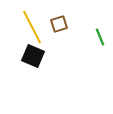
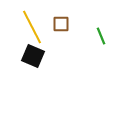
brown square: moved 2 px right; rotated 18 degrees clockwise
green line: moved 1 px right, 1 px up
